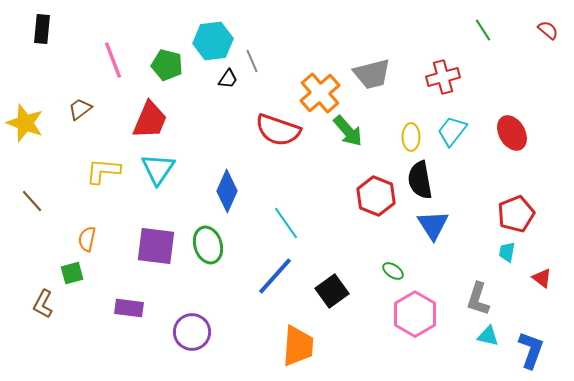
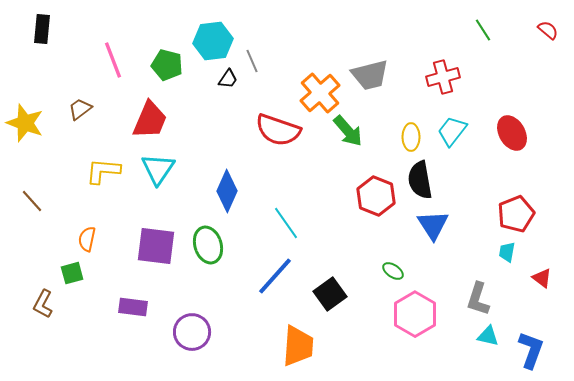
gray trapezoid at (372, 74): moved 2 px left, 1 px down
black square at (332, 291): moved 2 px left, 3 px down
purple rectangle at (129, 308): moved 4 px right, 1 px up
